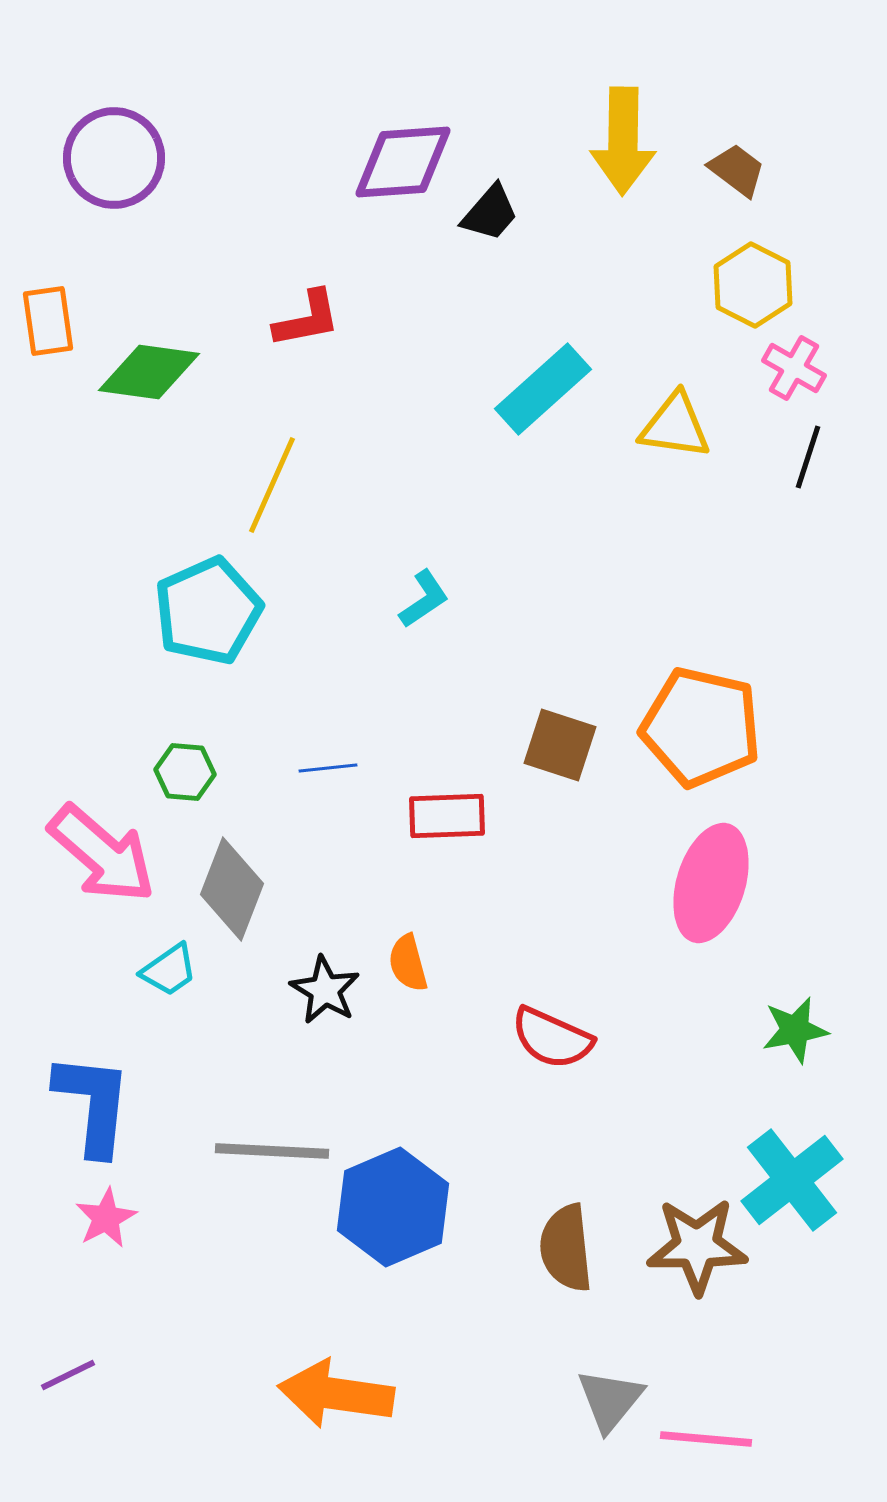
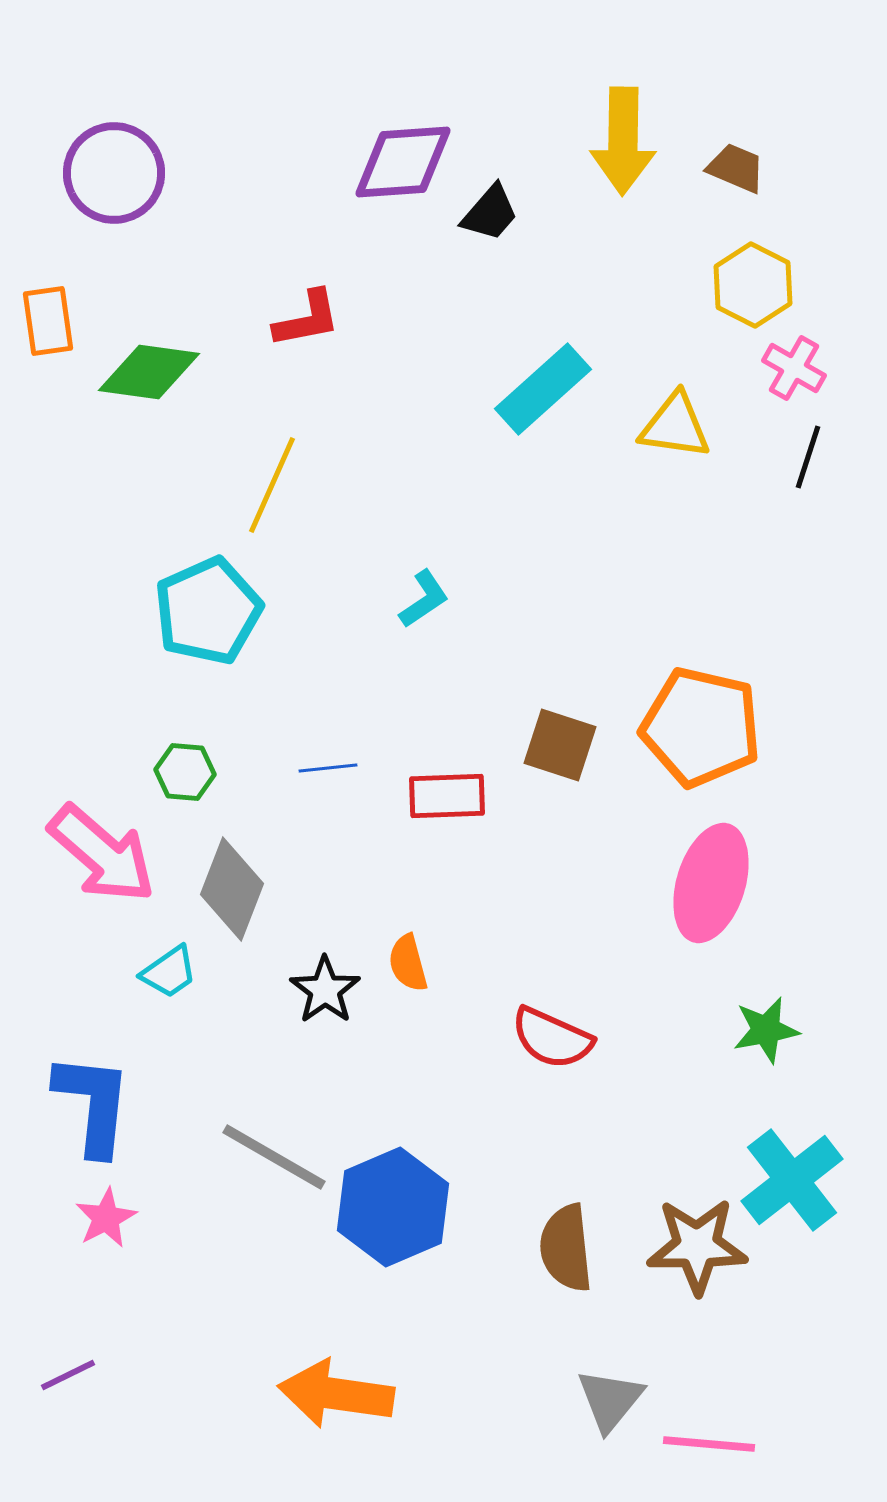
purple circle: moved 15 px down
brown trapezoid: moved 1 px left, 2 px up; rotated 14 degrees counterclockwise
red rectangle: moved 20 px up
cyan trapezoid: moved 2 px down
black star: rotated 6 degrees clockwise
green star: moved 29 px left
gray line: moved 2 px right, 6 px down; rotated 27 degrees clockwise
pink line: moved 3 px right, 5 px down
